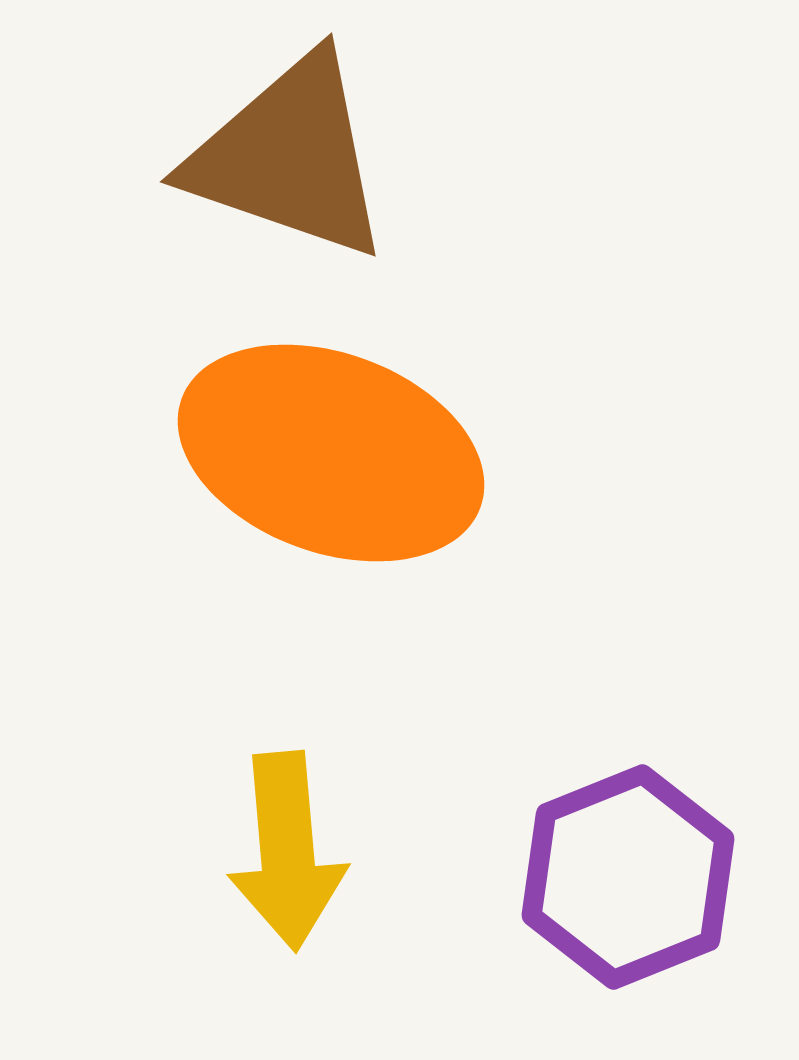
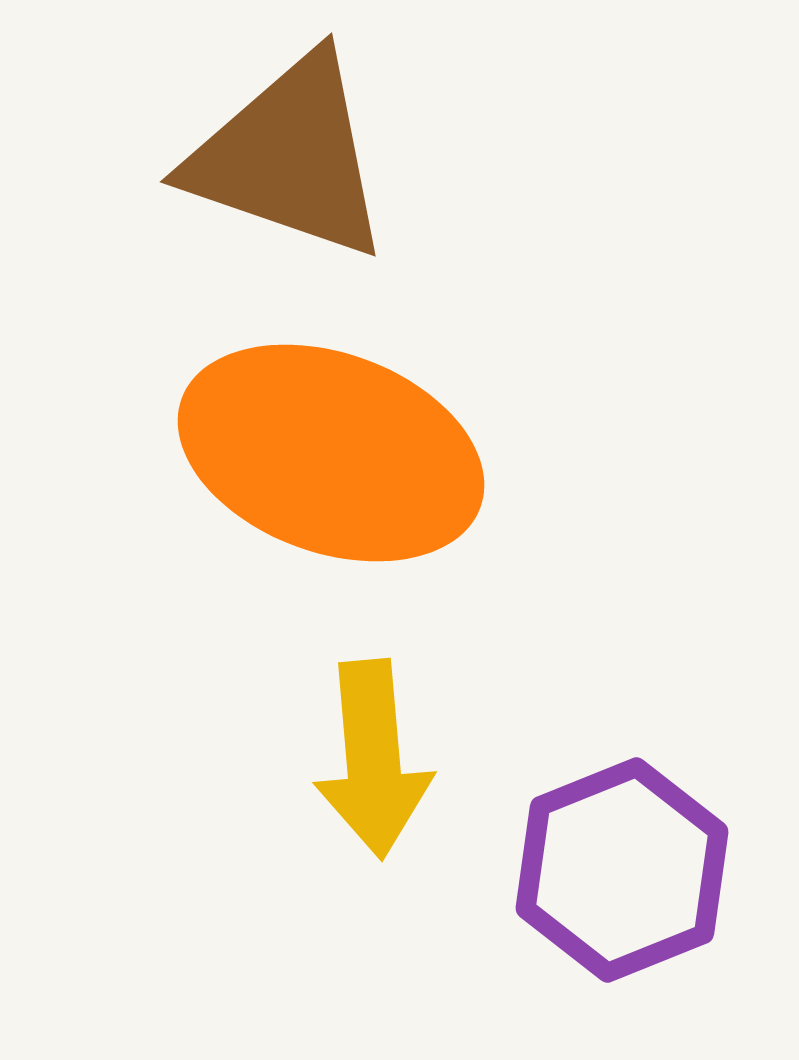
yellow arrow: moved 86 px right, 92 px up
purple hexagon: moved 6 px left, 7 px up
